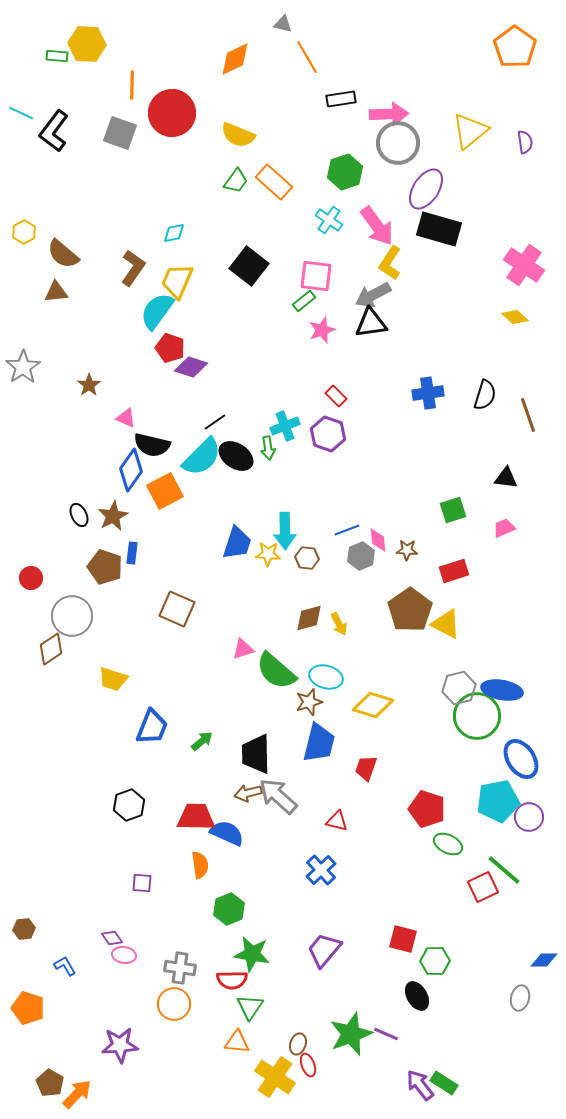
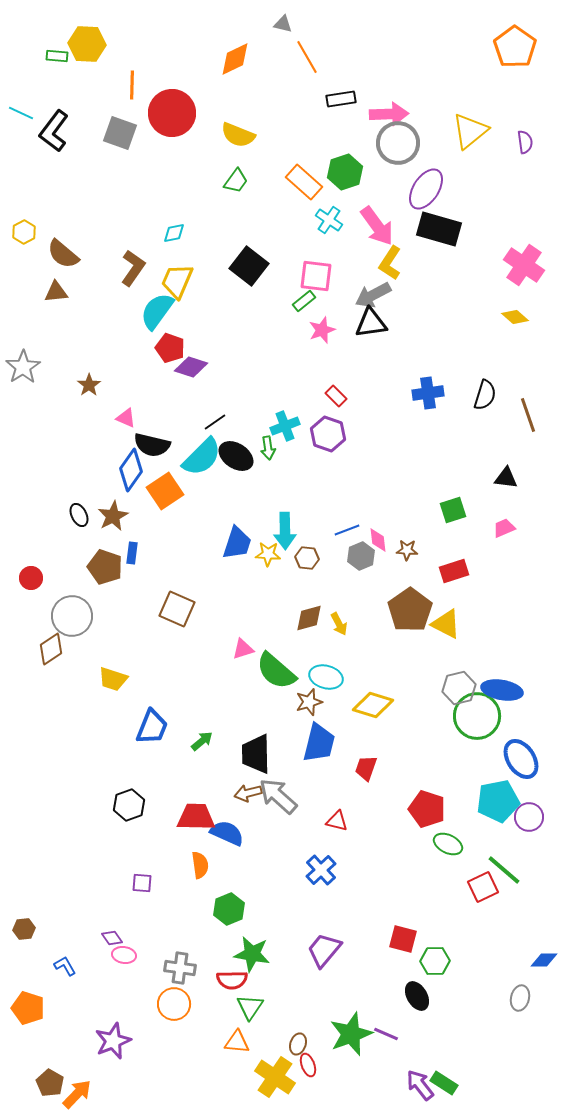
orange rectangle at (274, 182): moved 30 px right
orange square at (165, 491): rotated 6 degrees counterclockwise
purple star at (120, 1045): moved 7 px left, 4 px up; rotated 18 degrees counterclockwise
